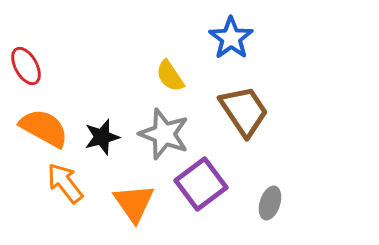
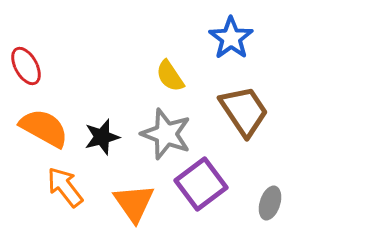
gray star: moved 2 px right
orange arrow: moved 4 px down
